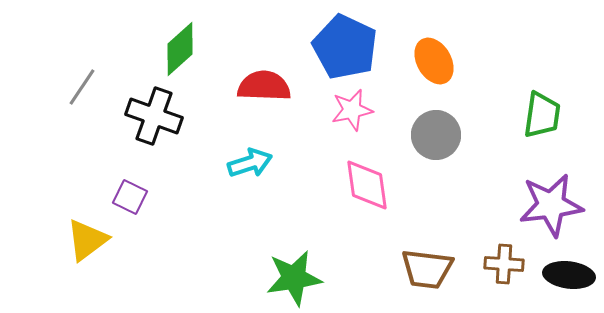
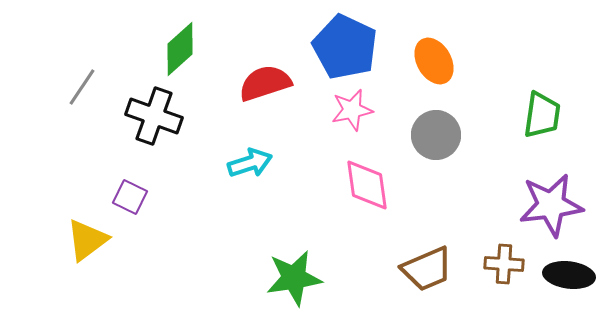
red semicircle: moved 1 px right, 3 px up; rotated 20 degrees counterclockwise
brown trapezoid: rotated 30 degrees counterclockwise
